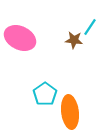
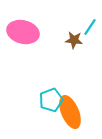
pink ellipse: moved 3 px right, 6 px up; rotated 12 degrees counterclockwise
cyan pentagon: moved 6 px right, 6 px down; rotated 15 degrees clockwise
orange ellipse: rotated 16 degrees counterclockwise
